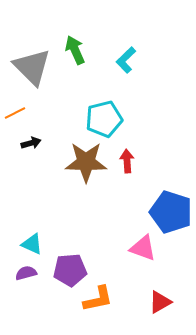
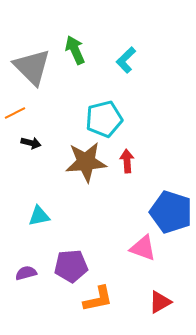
black arrow: rotated 30 degrees clockwise
brown star: rotated 6 degrees counterclockwise
cyan triangle: moved 7 px right, 28 px up; rotated 35 degrees counterclockwise
purple pentagon: moved 1 px right, 4 px up
